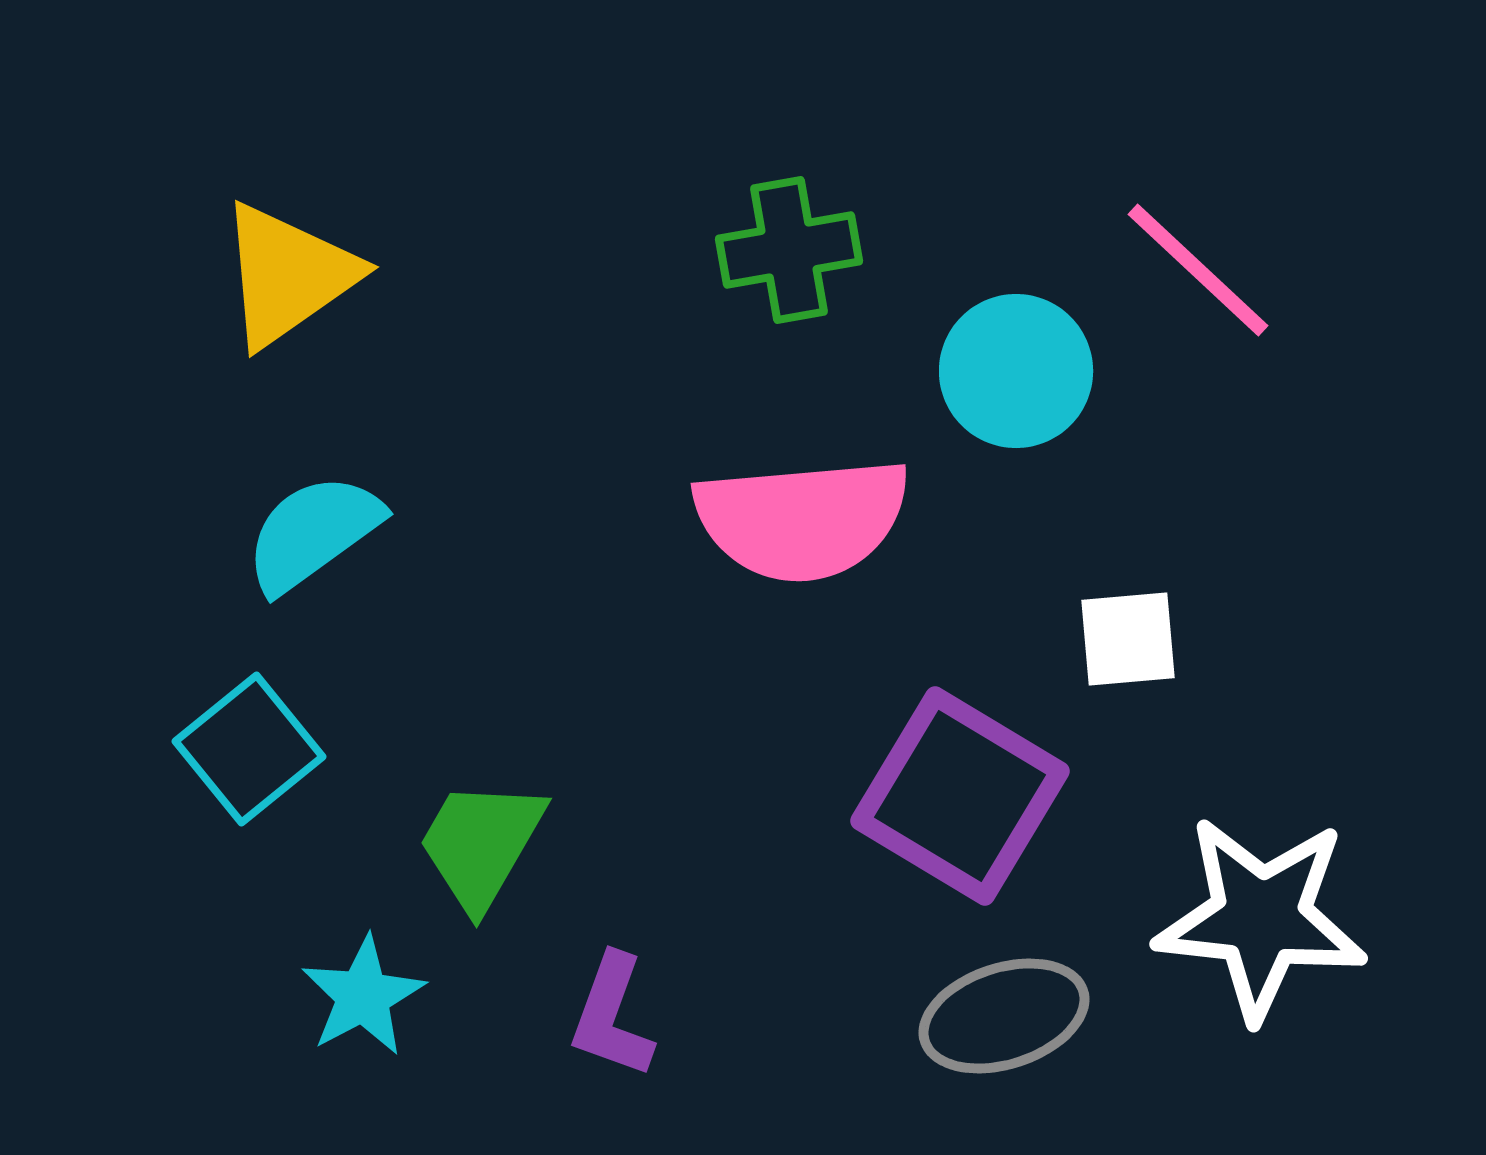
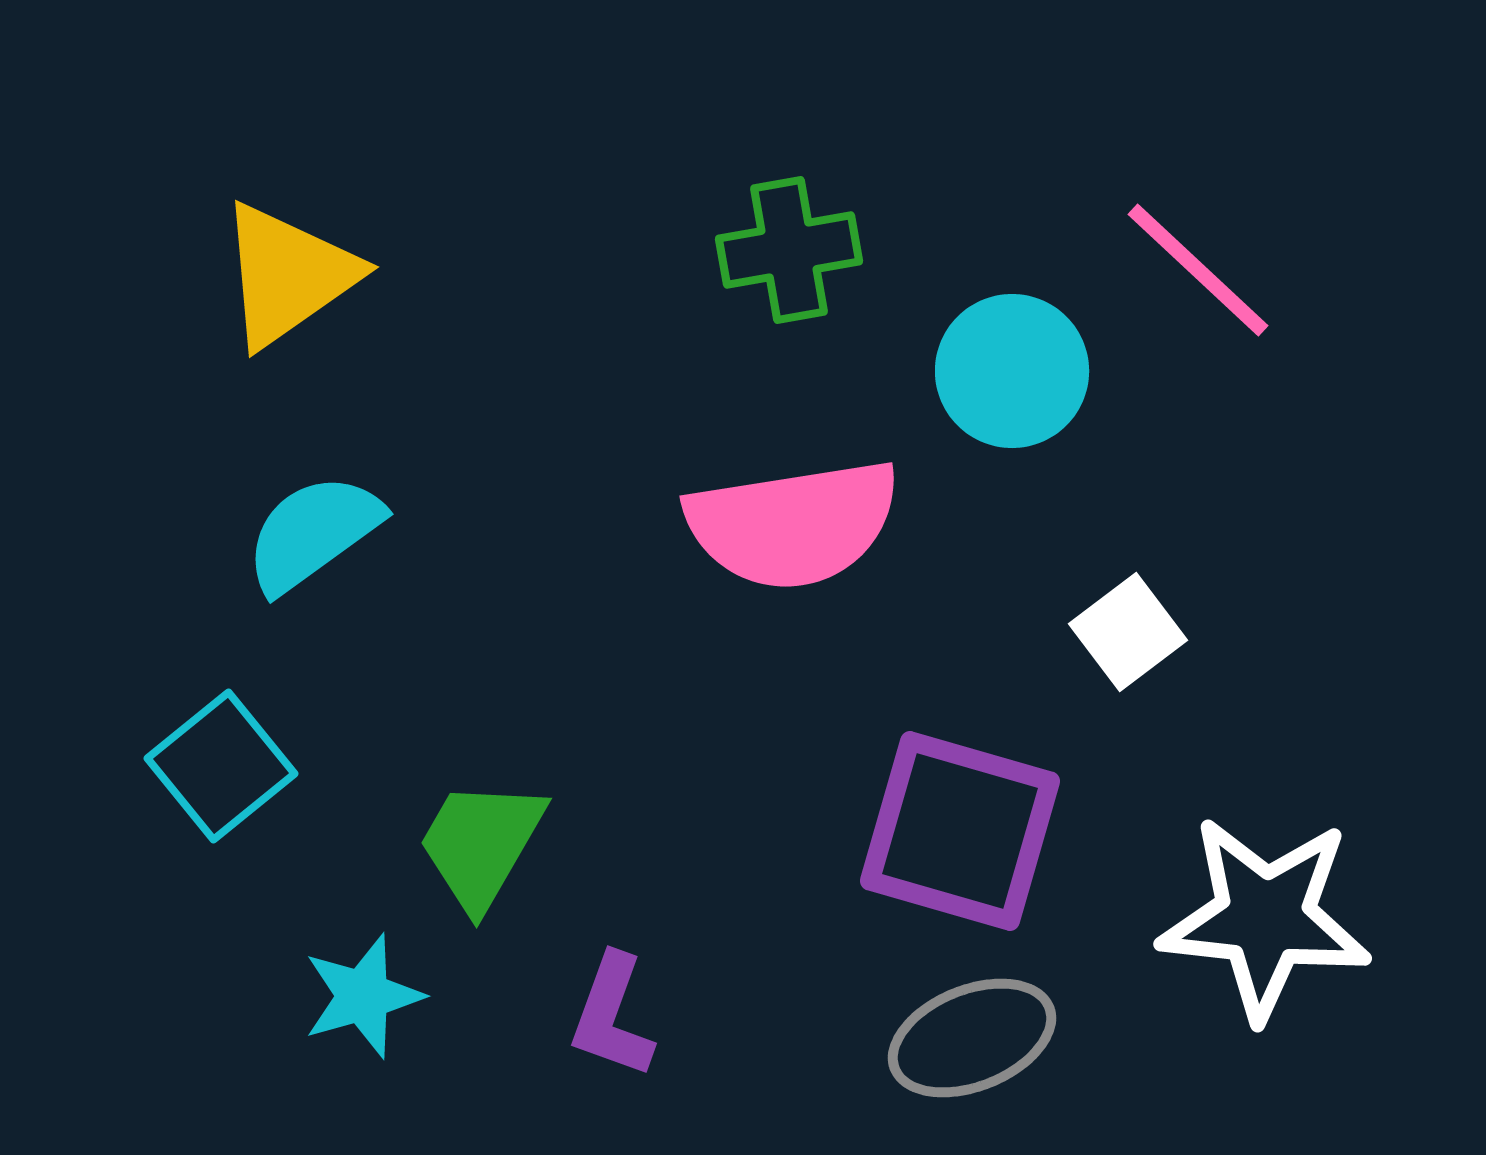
cyan circle: moved 4 px left
pink semicircle: moved 9 px left, 5 px down; rotated 4 degrees counterclockwise
white square: moved 7 px up; rotated 32 degrees counterclockwise
cyan square: moved 28 px left, 17 px down
purple square: moved 35 px down; rotated 15 degrees counterclockwise
white star: moved 4 px right
cyan star: rotated 12 degrees clockwise
gray ellipse: moved 32 px left, 22 px down; rotated 4 degrees counterclockwise
